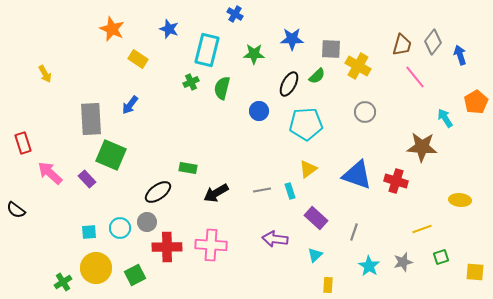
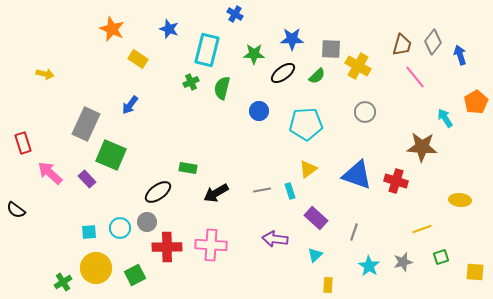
yellow arrow at (45, 74): rotated 48 degrees counterclockwise
black ellipse at (289, 84): moved 6 px left, 11 px up; rotated 25 degrees clockwise
gray rectangle at (91, 119): moved 5 px left, 5 px down; rotated 28 degrees clockwise
